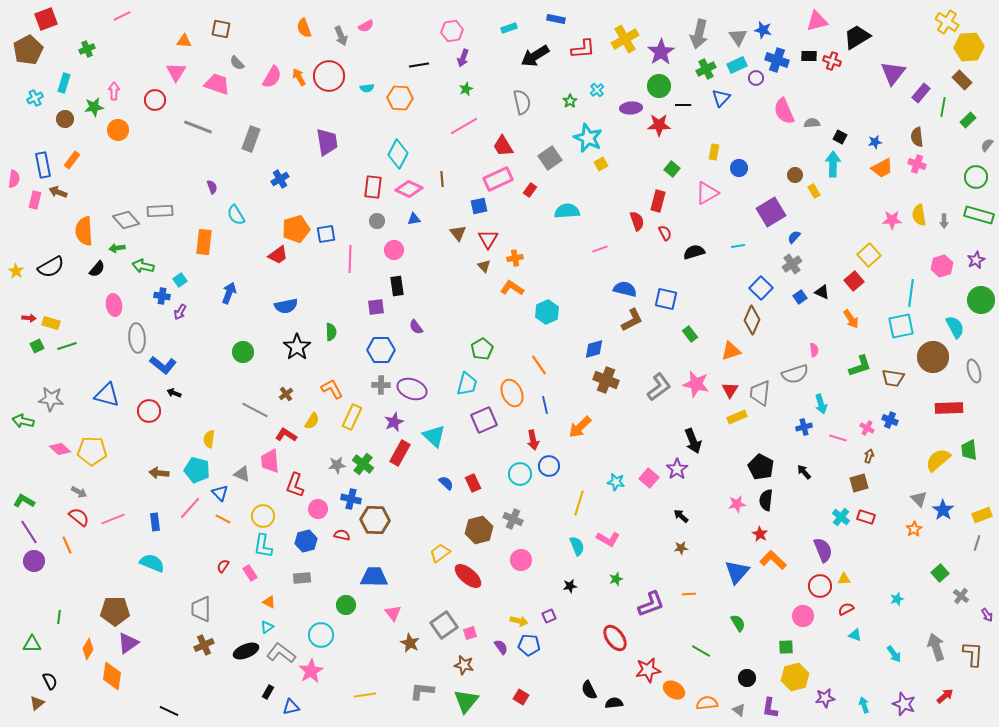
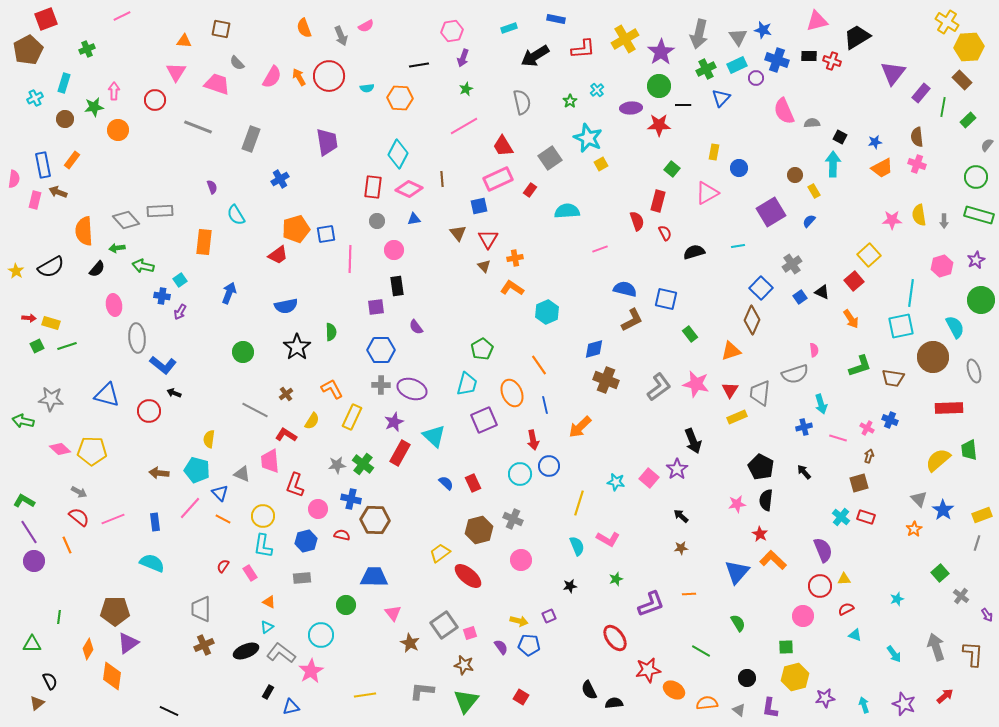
blue semicircle at (794, 237): moved 15 px right, 16 px up
